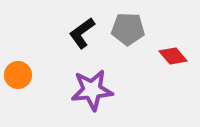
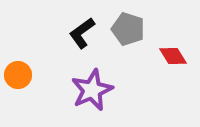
gray pentagon: rotated 16 degrees clockwise
red diamond: rotated 8 degrees clockwise
purple star: rotated 18 degrees counterclockwise
